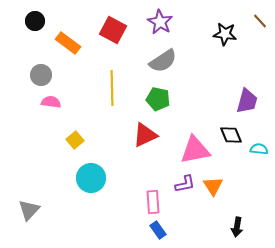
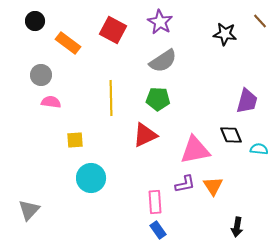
yellow line: moved 1 px left, 10 px down
green pentagon: rotated 10 degrees counterclockwise
yellow square: rotated 36 degrees clockwise
pink rectangle: moved 2 px right
